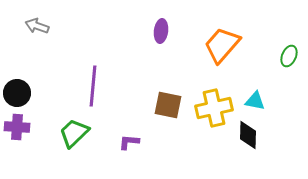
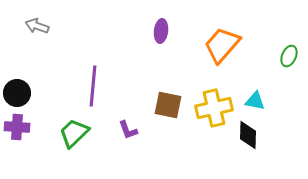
purple L-shape: moved 1 px left, 12 px up; rotated 115 degrees counterclockwise
